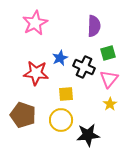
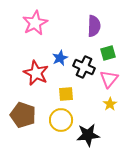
red star: rotated 20 degrees clockwise
